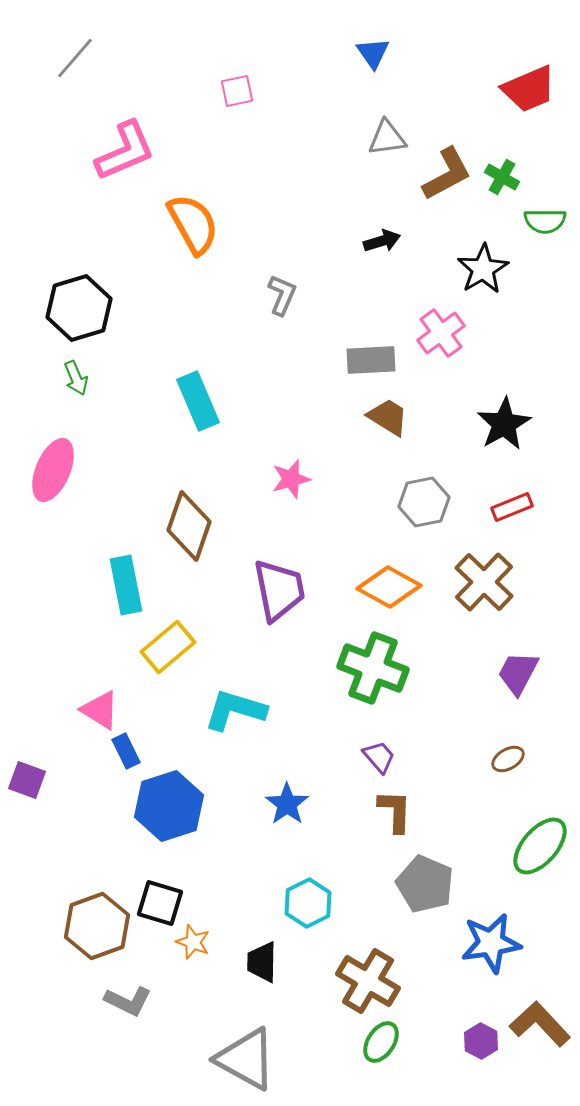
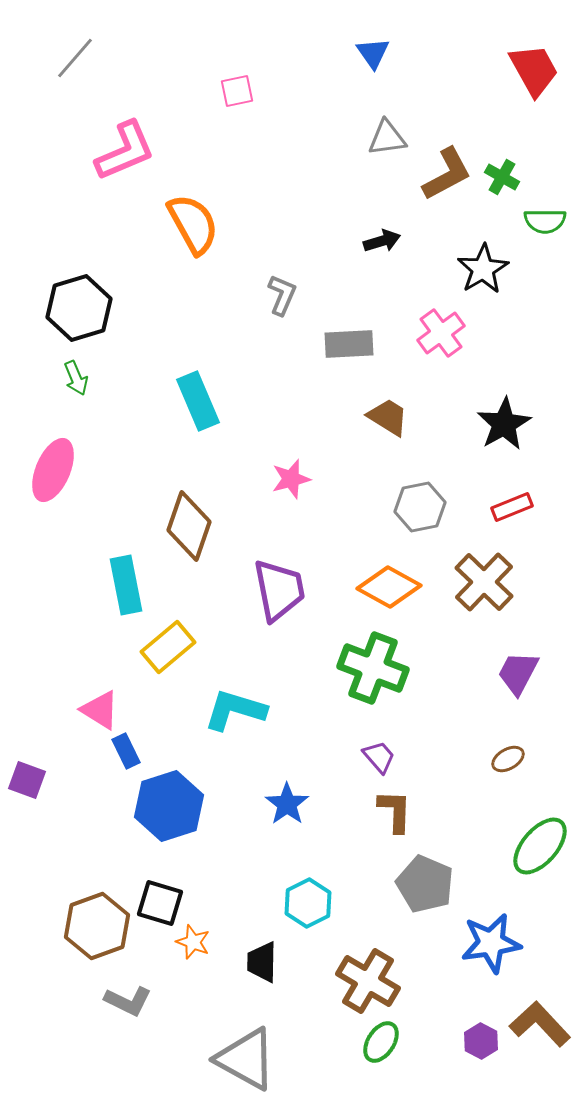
red trapezoid at (529, 89): moved 5 px right, 19 px up; rotated 96 degrees counterclockwise
gray rectangle at (371, 360): moved 22 px left, 16 px up
gray hexagon at (424, 502): moved 4 px left, 5 px down
